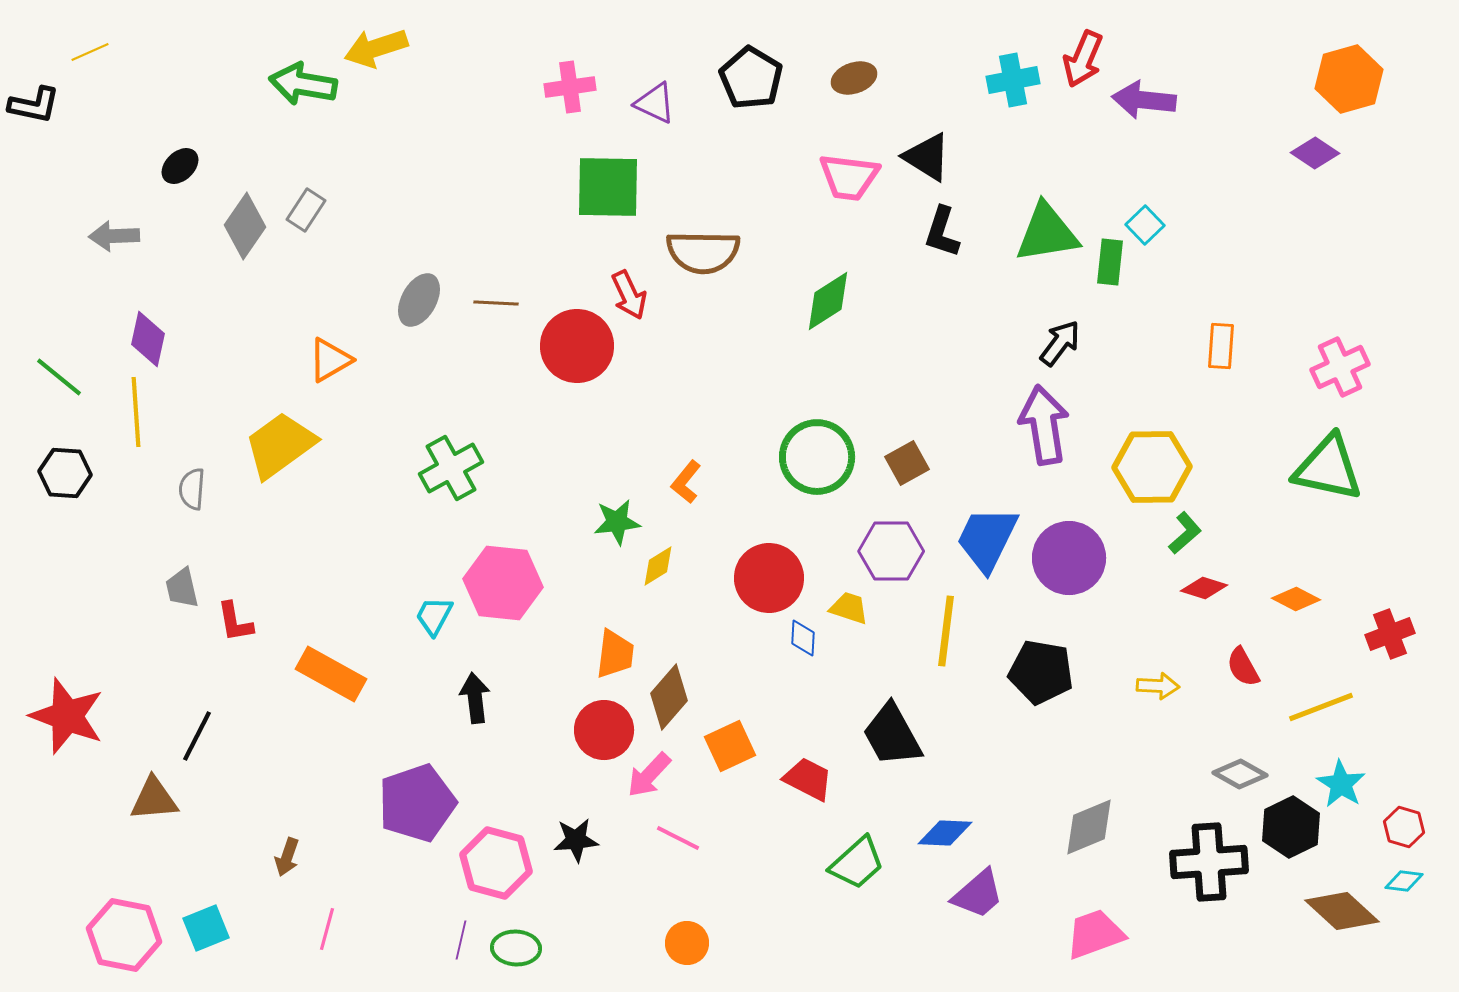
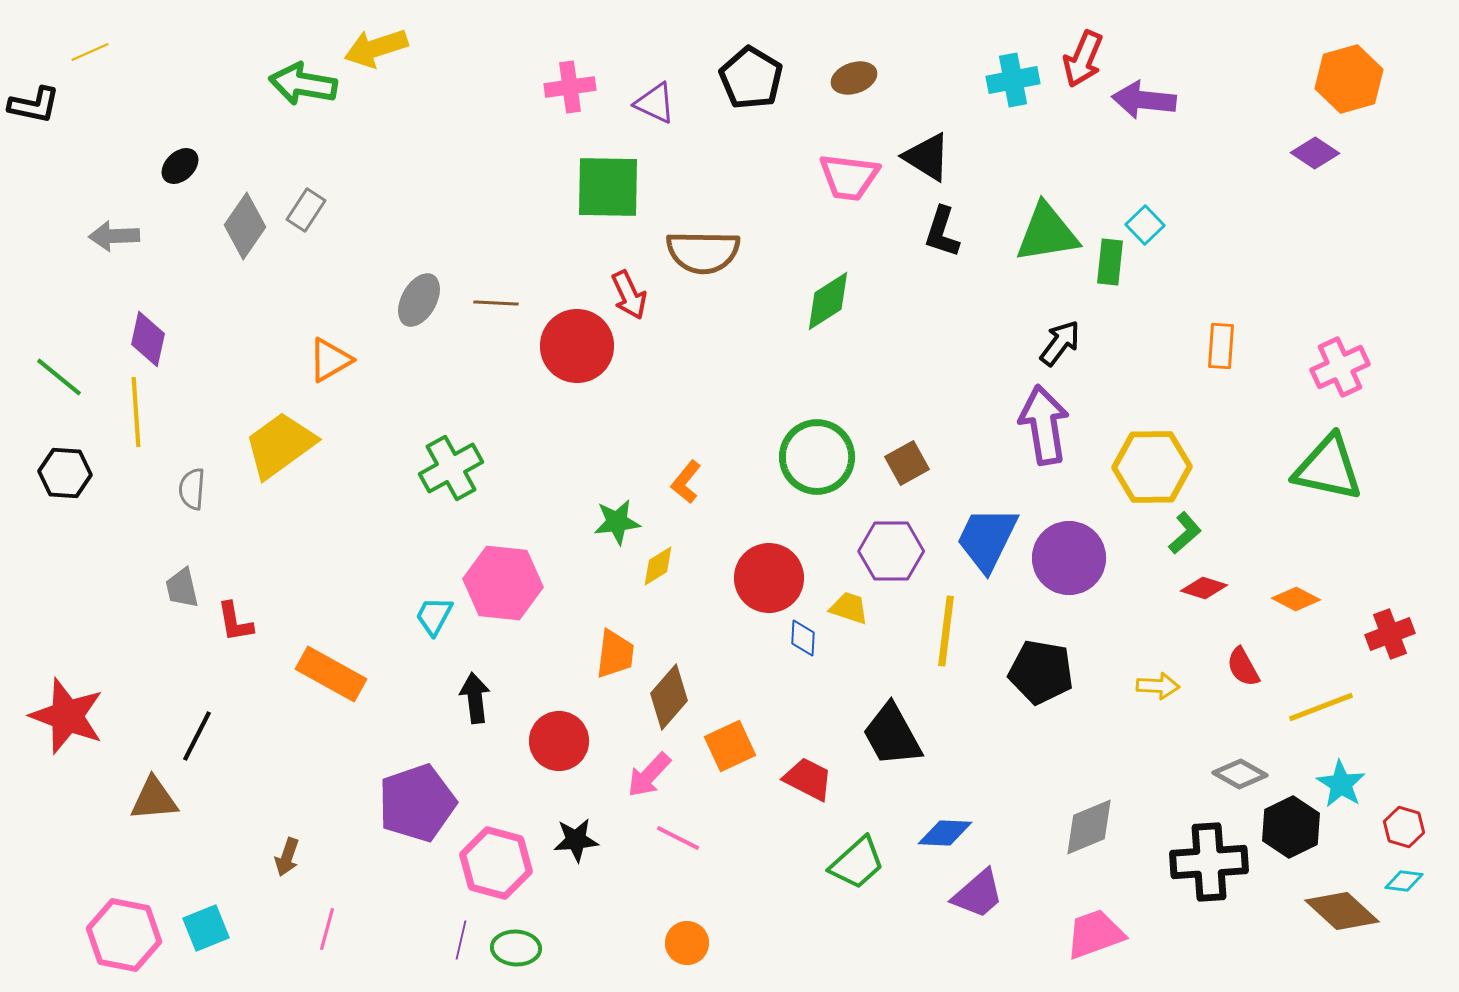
red circle at (604, 730): moved 45 px left, 11 px down
